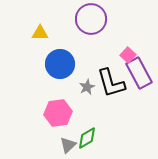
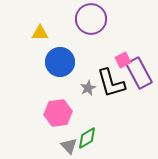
pink square: moved 5 px left, 5 px down; rotated 21 degrees clockwise
blue circle: moved 2 px up
gray star: moved 1 px right, 1 px down
gray triangle: moved 1 px right, 1 px down; rotated 30 degrees counterclockwise
